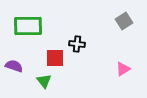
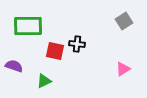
red square: moved 7 px up; rotated 12 degrees clockwise
green triangle: rotated 42 degrees clockwise
